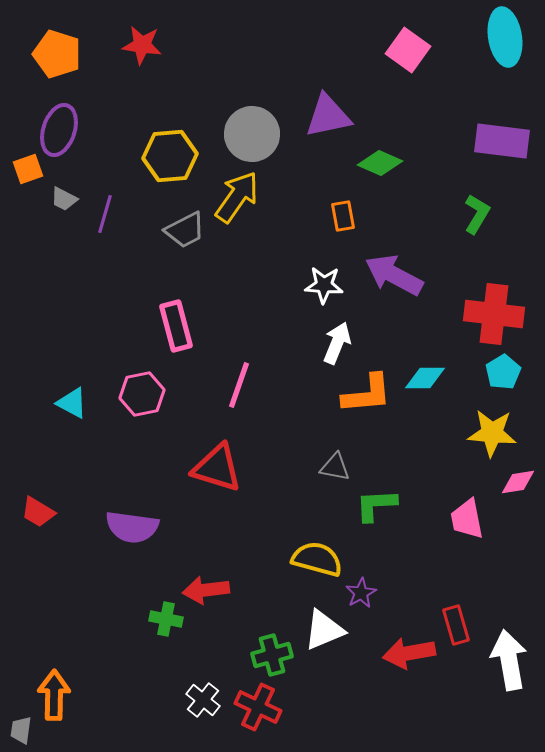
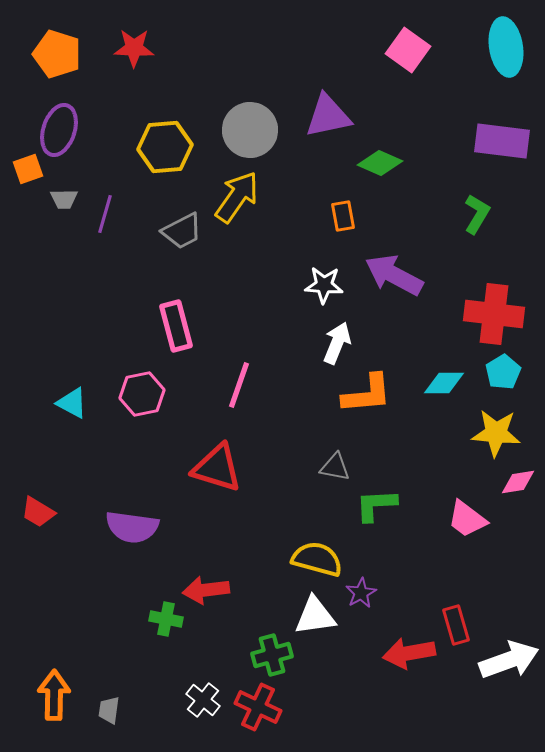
cyan ellipse at (505, 37): moved 1 px right, 10 px down
red star at (142, 45): moved 8 px left, 3 px down; rotated 6 degrees counterclockwise
gray circle at (252, 134): moved 2 px left, 4 px up
yellow hexagon at (170, 156): moved 5 px left, 9 px up
gray trapezoid at (64, 199): rotated 28 degrees counterclockwise
gray trapezoid at (185, 230): moved 3 px left, 1 px down
cyan diamond at (425, 378): moved 19 px right, 5 px down
yellow star at (492, 433): moved 4 px right
pink trapezoid at (467, 519): rotated 42 degrees counterclockwise
white triangle at (324, 630): moved 9 px left, 14 px up; rotated 15 degrees clockwise
white arrow at (509, 660): rotated 80 degrees clockwise
gray trapezoid at (21, 730): moved 88 px right, 20 px up
